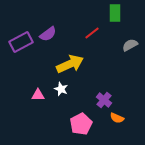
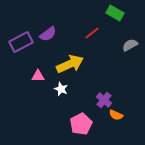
green rectangle: rotated 60 degrees counterclockwise
pink triangle: moved 19 px up
orange semicircle: moved 1 px left, 3 px up
